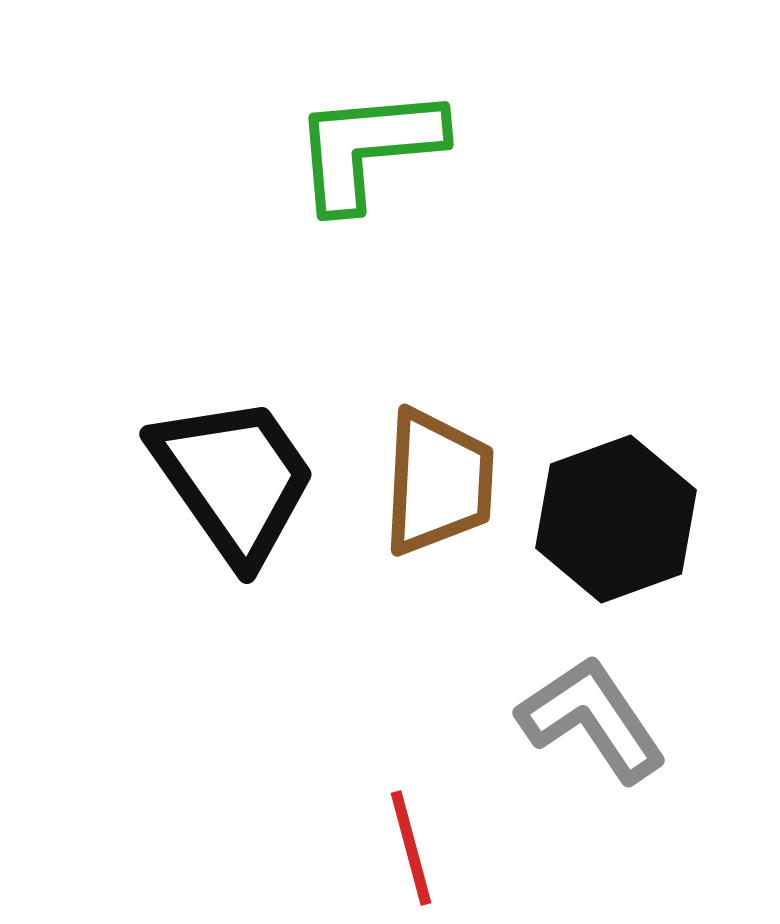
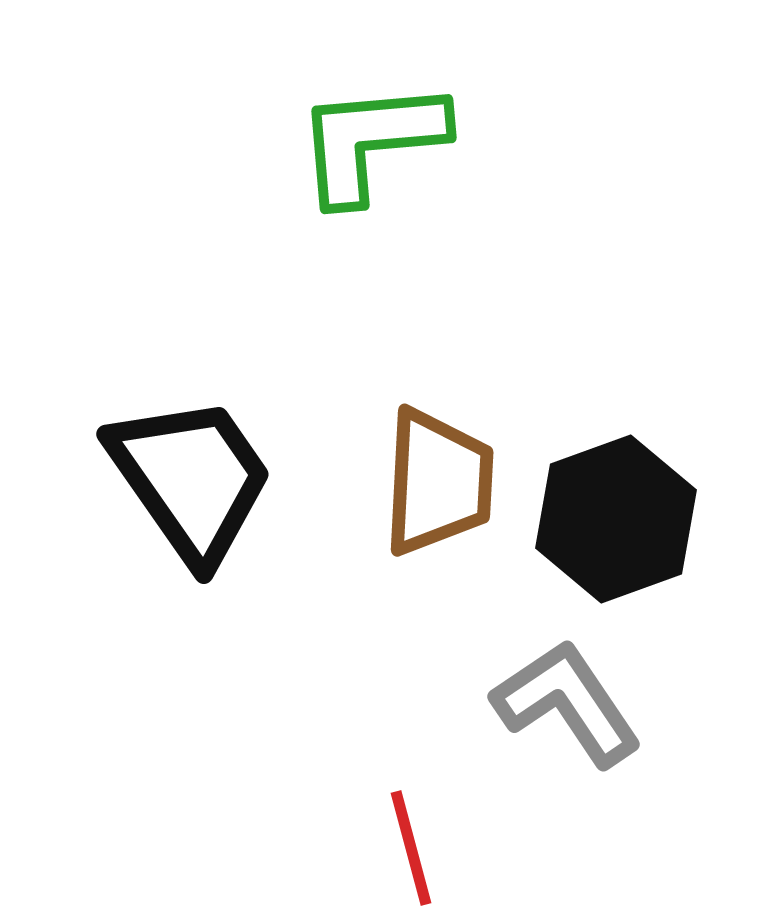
green L-shape: moved 3 px right, 7 px up
black trapezoid: moved 43 px left
gray L-shape: moved 25 px left, 16 px up
